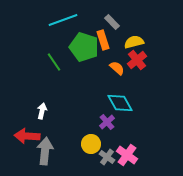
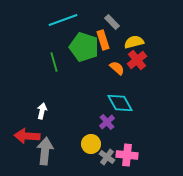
green line: rotated 18 degrees clockwise
pink cross: rotated 30 degrees counterclockwise
